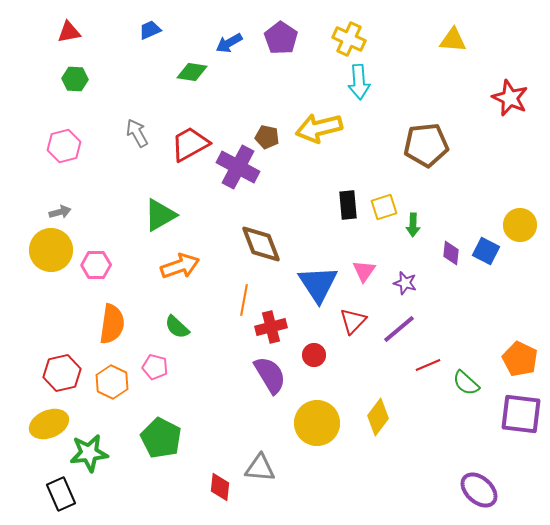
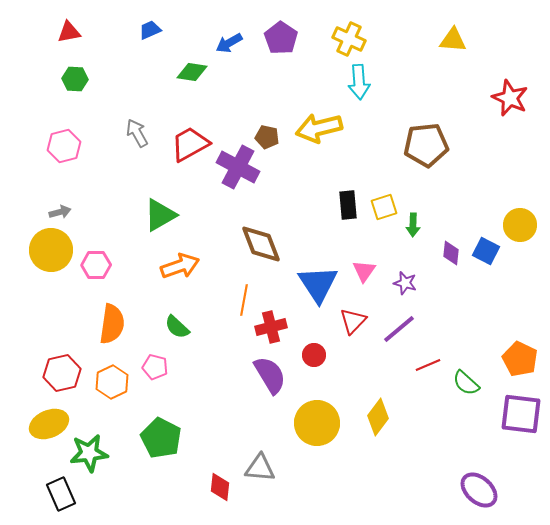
orange hexagon at (112, 382): rotated 8 degrees clockwise
